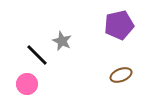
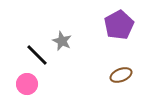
purple pentagon: rotated 16 degrees counterclockwise
